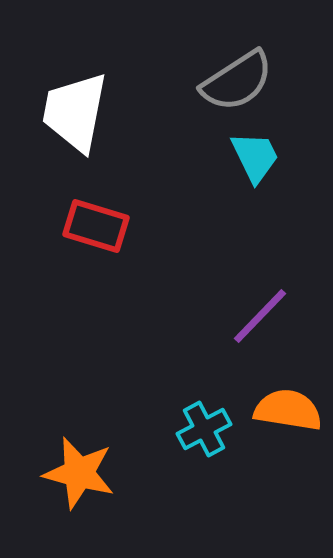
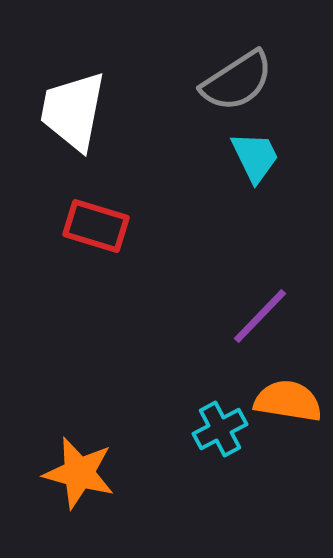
white trapezoid: moved 2 px left, 1 px up
orange semicircle: moved 9 px up
cyan cross: moved 16 px right
